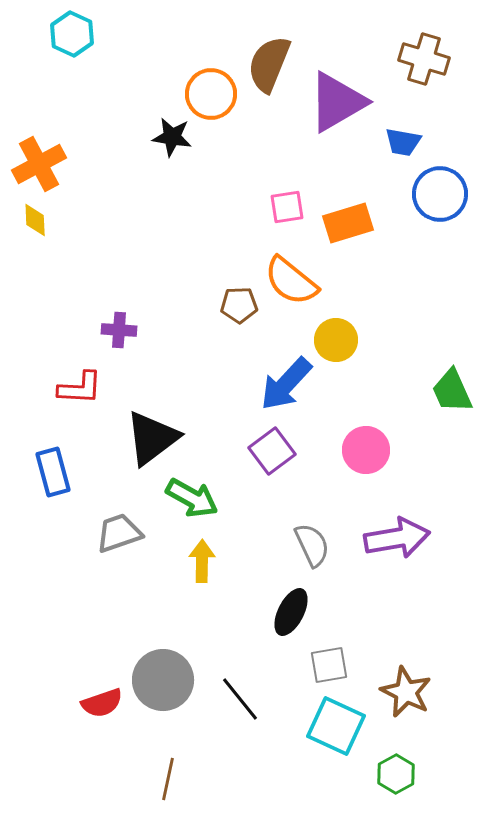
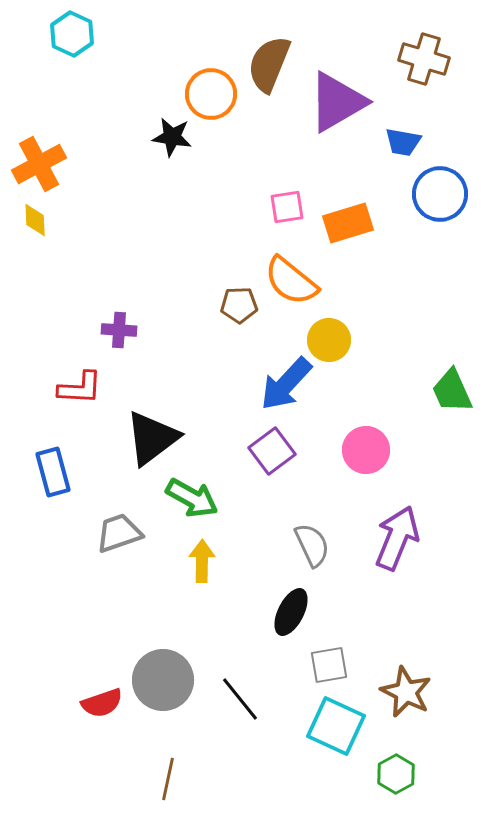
yellow circle: moved 7 px left
purple arrow: rotated 58 degrees counterclockwise
